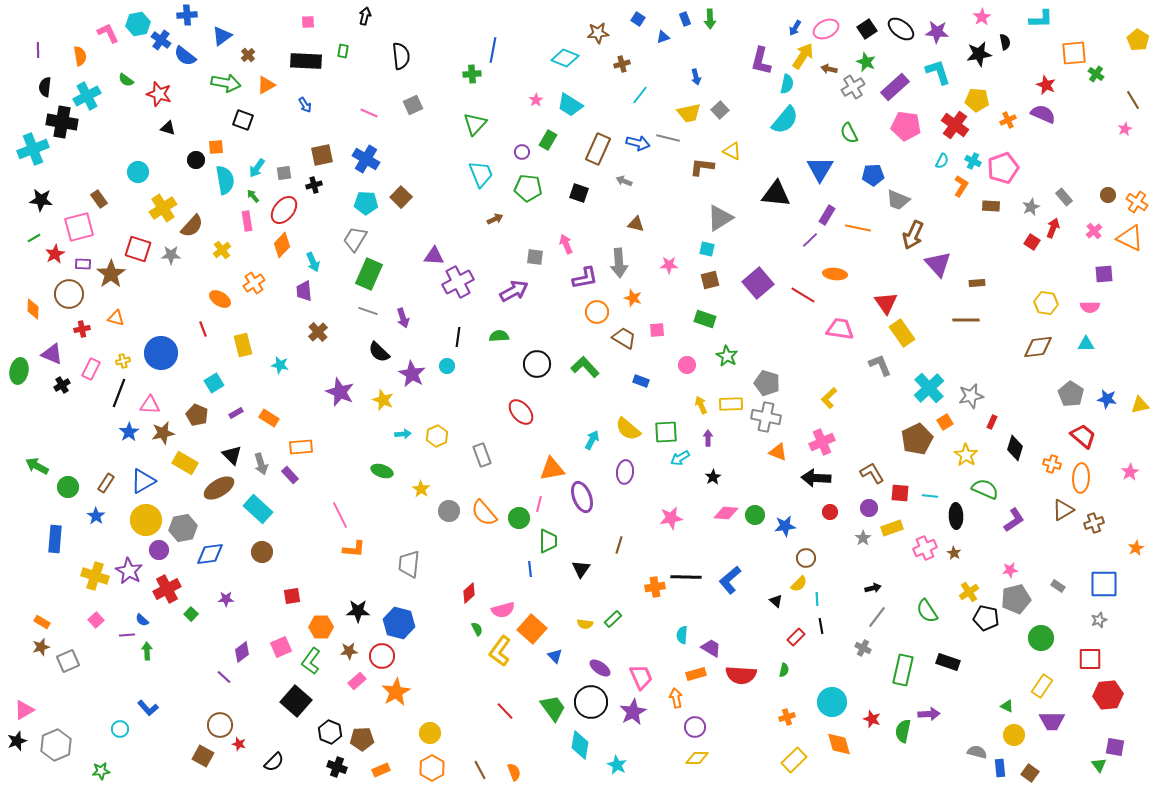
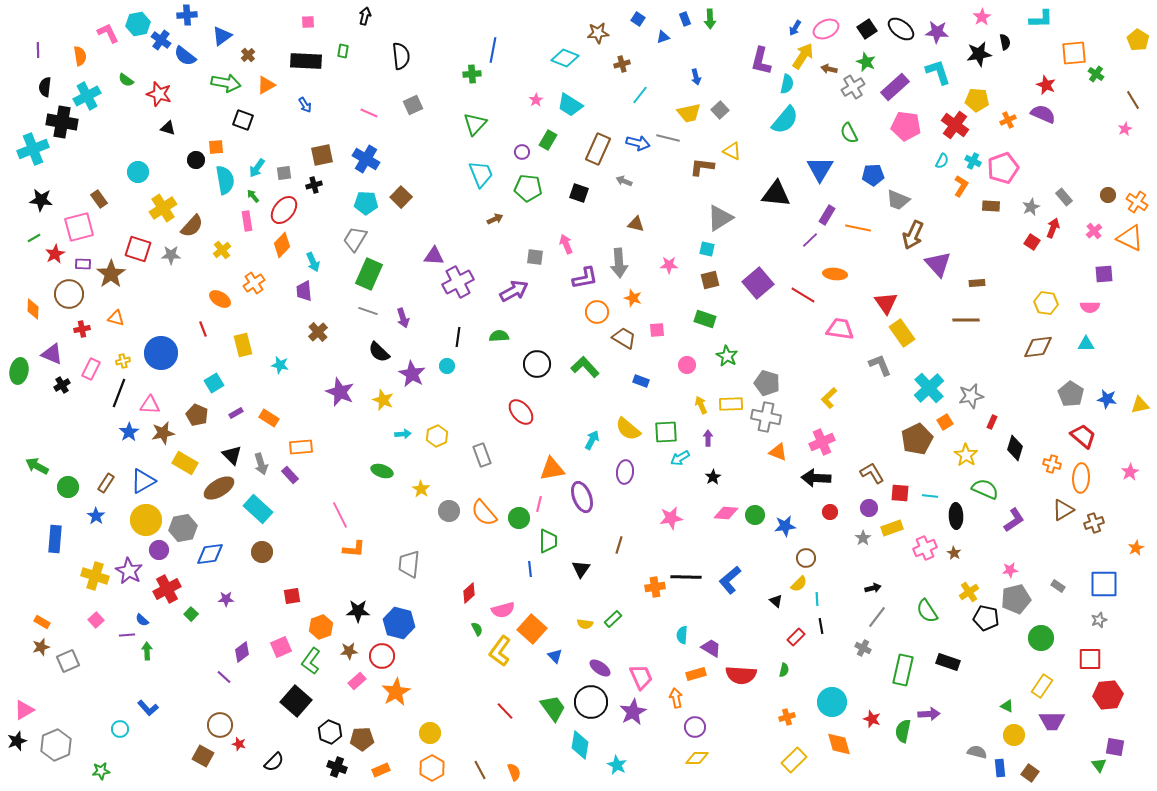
orange hexagon at (321, 627): rotated 20 degrees counterclockwise
